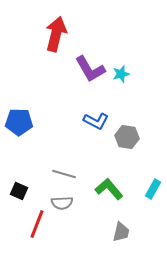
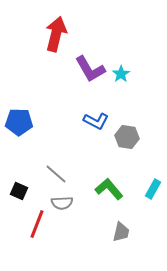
cyan star: rotated 18 degrees counterclockwise
gray line: moved 8 px left; rotated 25 degrees clockwise
